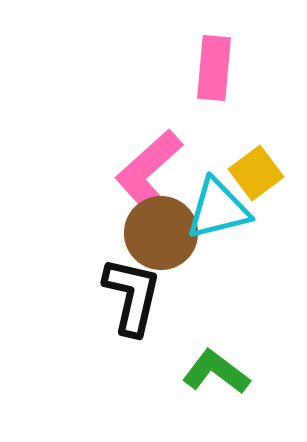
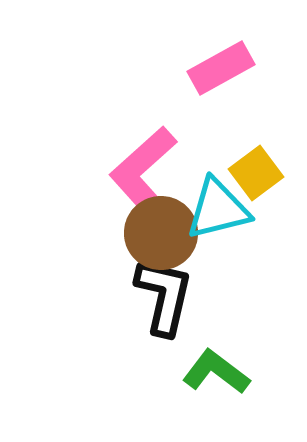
pink rectangle: moved 7 px right; rotated 56 degrees clockwise
pink L-shape: moved 6 px left, 3 px up
black L-shape: moved 32 px right
